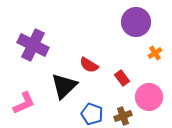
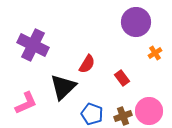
red semicircle: moved 2 px left, 1 px up; rotated 90 degrees counterclockwise
black triangle: moved 1 px left, 1 px down
pink circle: moved 14 px down
pink L-shape: moved 2 px right
